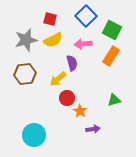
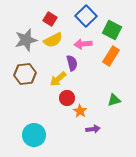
red square: rotated 16 degrees clockwise
